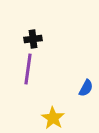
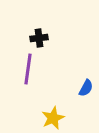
black cross: moved 6 px right, 1 px up
yellow star: rotated 15 degrees clockwise
